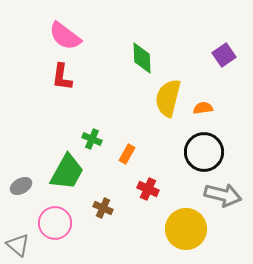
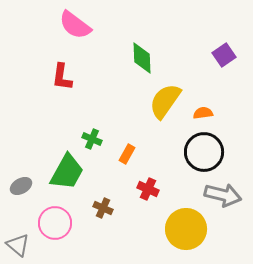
pink semicircle: moved 10 px right, 11 px up
yellow semicircle: moved 3 px left, 3 px down; rotated 21 degrees clockwise
orange semicircle: moved 5 px down
